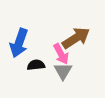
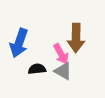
brown arrow: rotated 124 degrees clockwise
black semicircle: moved 1 px right, 4 px down
gray triangle: rotated 30 degrees counterclockwise
